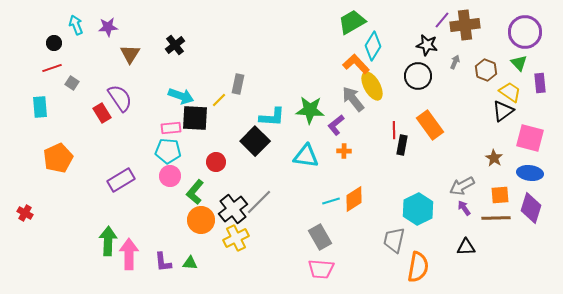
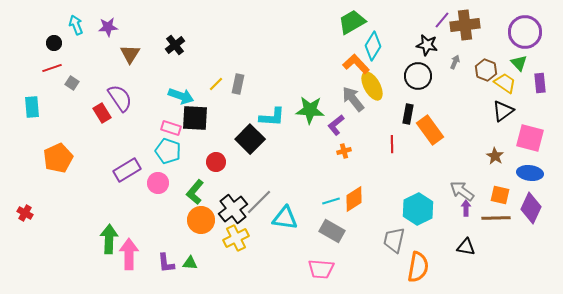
yellow trapezoid at (510, 92): moved 5 px left, 9 px up
yellow line at (219, 100): moved 3 px left, 16 px up
cyan rectangle at (40, 107): moved 8 px left
orange rectangle at (430, 125): moved 5 px down
pink rectangle at (171, 128): rotated 24 degrees clockwise
red line at (394, 130): moved 2 px left, 14 px down
black square at (255, 141): moved 5 px left, 2 px up
black rectangle at (402, 145): moved 6 px right, 31 px up
cyan pentagon at (168, 151): rotated 15 degrees clockwise
orange cross at (344, 151): rotated 16 degrees counterclockwise
cyan triangle at (306, 156): moved 21 px left, 62 px down
brown star at (494, 158): moved 1 px right, 2 px up
pink circle at (170, 176): moved 12 px left, 7 px down
purple rectangle at (121, 180): moved 6 px right, 10 px up
gray arrow at (462, 186): moved 5 px down; rotated 65 degrees clockwise
orange square at (500, 195): rotated 18 degrees clockwise
purple arrow at (464, 208): moved 2 px right; rotated 35 degrees clockwise
purple diamond at (531, 208): rotated 8 degrees clockwise
gray rectangle at (320, 237): moved 12 px right, 6 px up; rotated 30 degrees counterclockwise
green arrow at (108, 241): moved 1 px right, 2 px up
black triangle at (466, 247): rotated 12 degrees clockwise
purple L-shape at (163, 262): moved 3 px right, 1 px down
